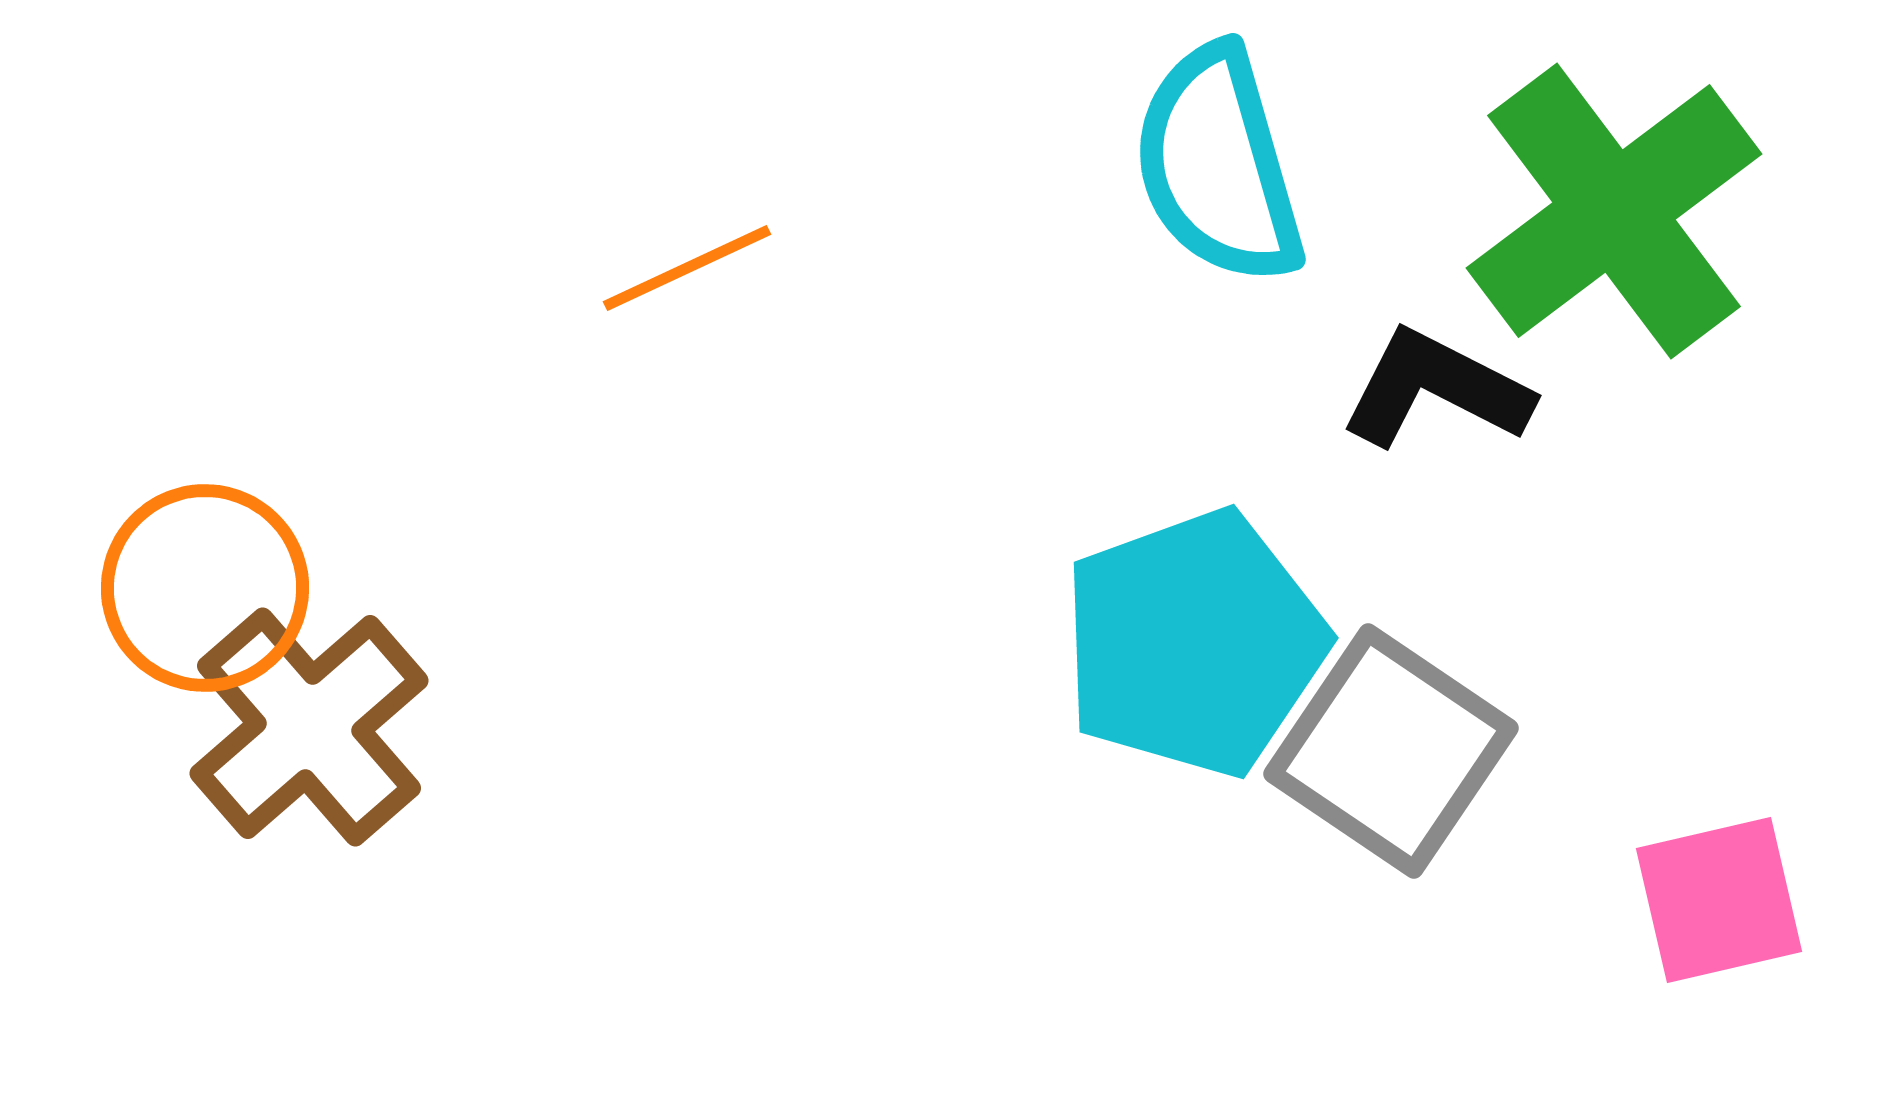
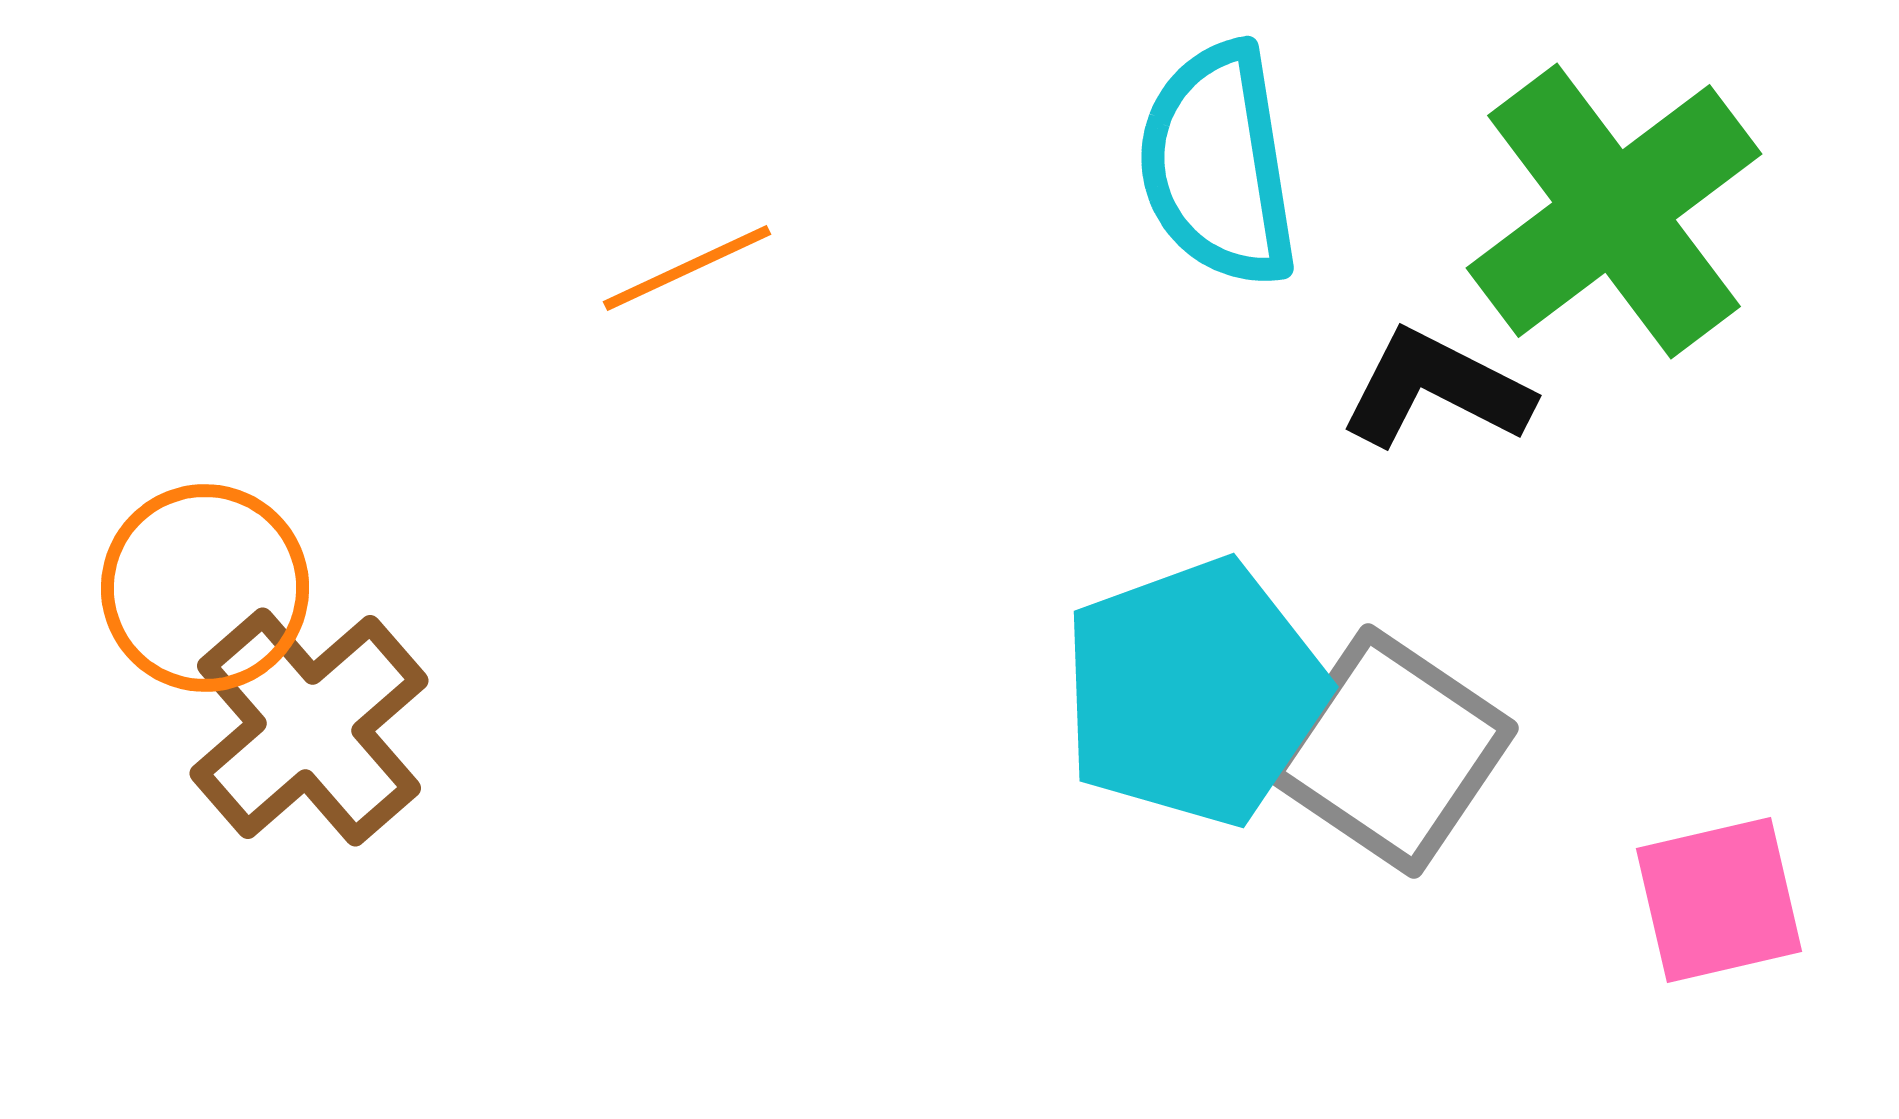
cyan semicircle: rotated 7 degrees clockwise
cyan pentagon: moved 49 px down
